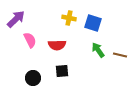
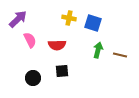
purple arrow: moved 2 px right
green arrow: rotated 49 degrees clockwise
